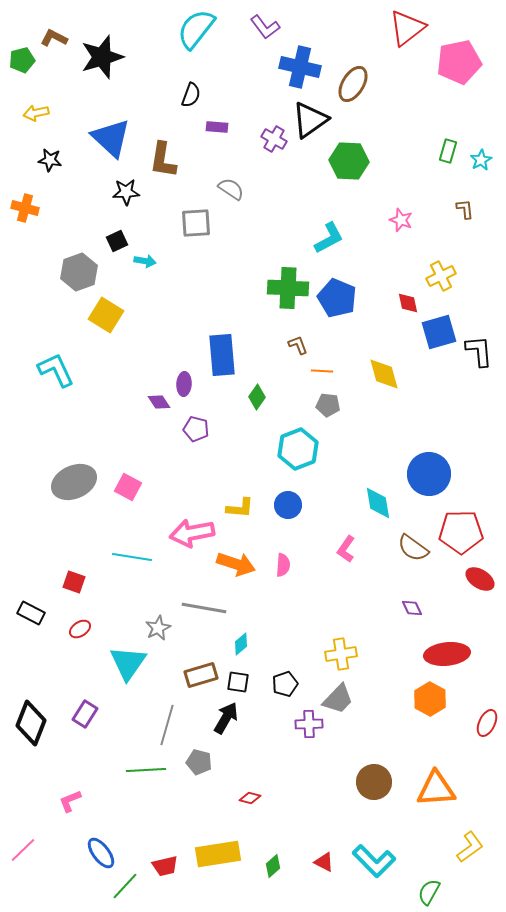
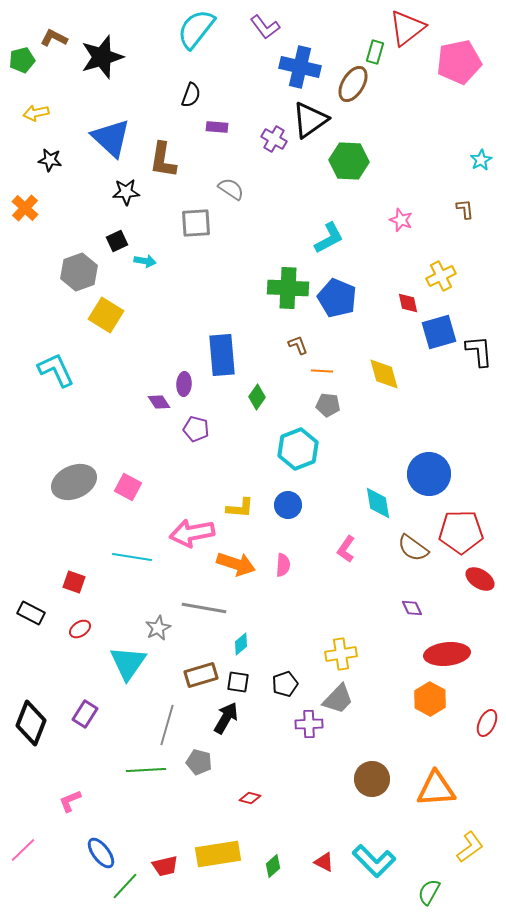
green rectangle at (448, 151): moved 73 px left, 99 px up
orange cross at (25, 208): rotated 28 degrees clockwise
brown circle at (374, 782): moved 2 px left, 3 px up
